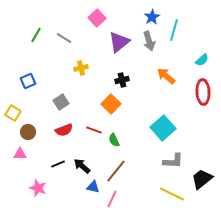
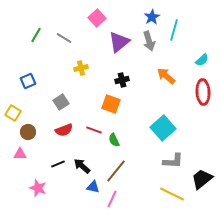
orange square: rotated 24 degrees counterclockwise
